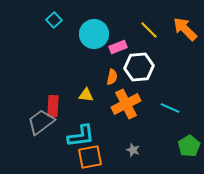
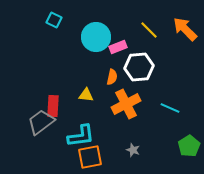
cyan square: rotated 21 degrees counterclockwise
cyan circle: moved 2 px right, 3 px down
